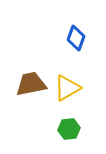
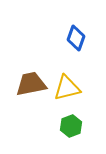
yellow triangle: rotated 16 degrees clockwise
green hexagon: moved 2 px right, 3 px up; rotated 15 degrees counterclockwise
